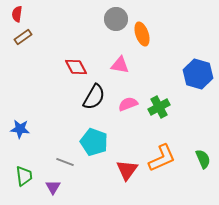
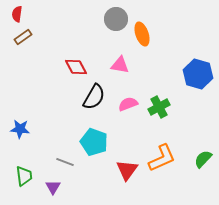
green semicircle: rotated 114 degrees counterclockwise
